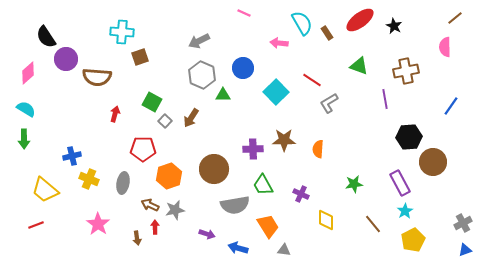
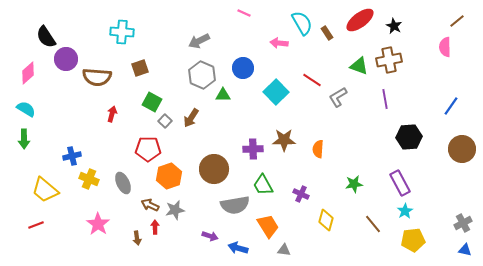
brown line at (455, 18): moved 2 px right, 3 px down
brown square at (140, 57): moved 11 px down
brown cross at (406, 71): moved 17 px left, 11 px up
gray L-shape at (329, 103): moved 9 px right, 6 px up
red arrow at (115, 114): moved 3 px left
red pentagon at (143, 149): moved 5 px right
brown circle at (433, 162): moved 29 px right, 13 px up
gray ellipse at (123, 183): rotated 35 degrees counterclockwise
yellow diamond at (326, 220): rotated 15 degrees clockwise
purple arrow at (207, 234): moved 3 px right, 2 px down
yellow pentagon at (413, 240): rotated 20 degrees clockwise
blue triangle at (465, 250): rotated 32 degrees clockwise
